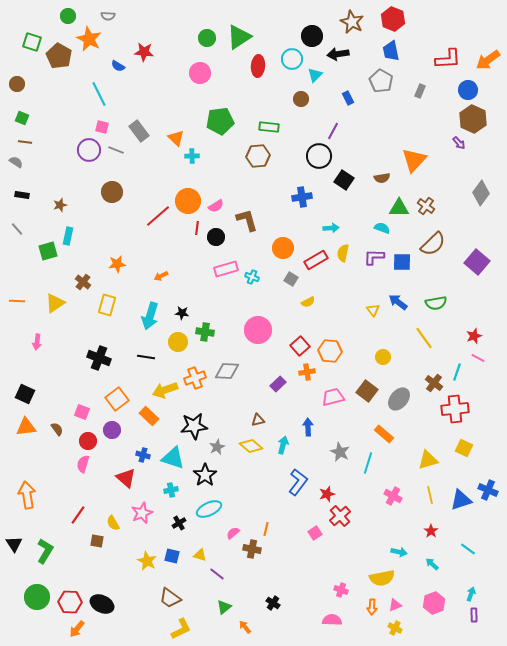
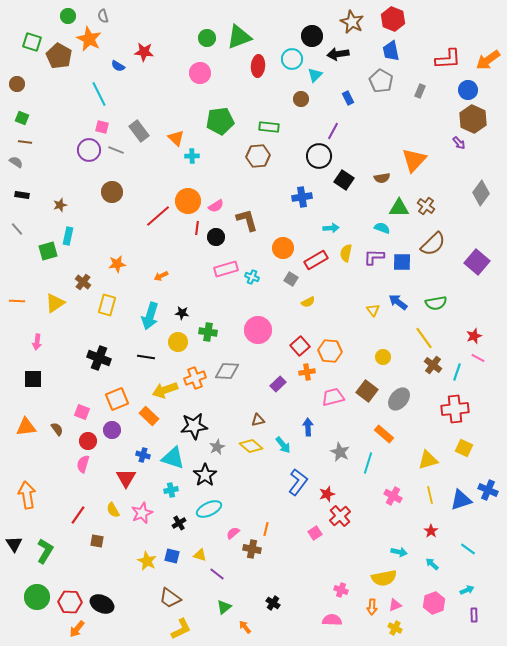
gray semicircle at (108, 16): moved 5 px left; rotated 72 degrees clockwise
green triangle at (239, 37): rotated 12 degrees clockwise
yellow semicircle at (343, 253): moved 3 px right
green cross at (205, 332): moved 3 px right
brown cross at (434, 383): moved 1 px left, 18 px up
black square at (25, 394): moved 8 px right, 15 px up; rotated 24 degrees counterclockwise
orange square at (117, 399): rotated 15 degrees clockwise
cyan arrow at (283, 445): rotated 126 degrees clockwise
red triangle at (126, 478): rotated 20 degrees clockwise
yellow semicircle at (113, 523): moved 13 px up
yellow semicircle at (382, 578): moved 2 px right
cyan arrow at (471, 594): moved 4 px left, 4 px up; rotated 48 degrees clockwise
